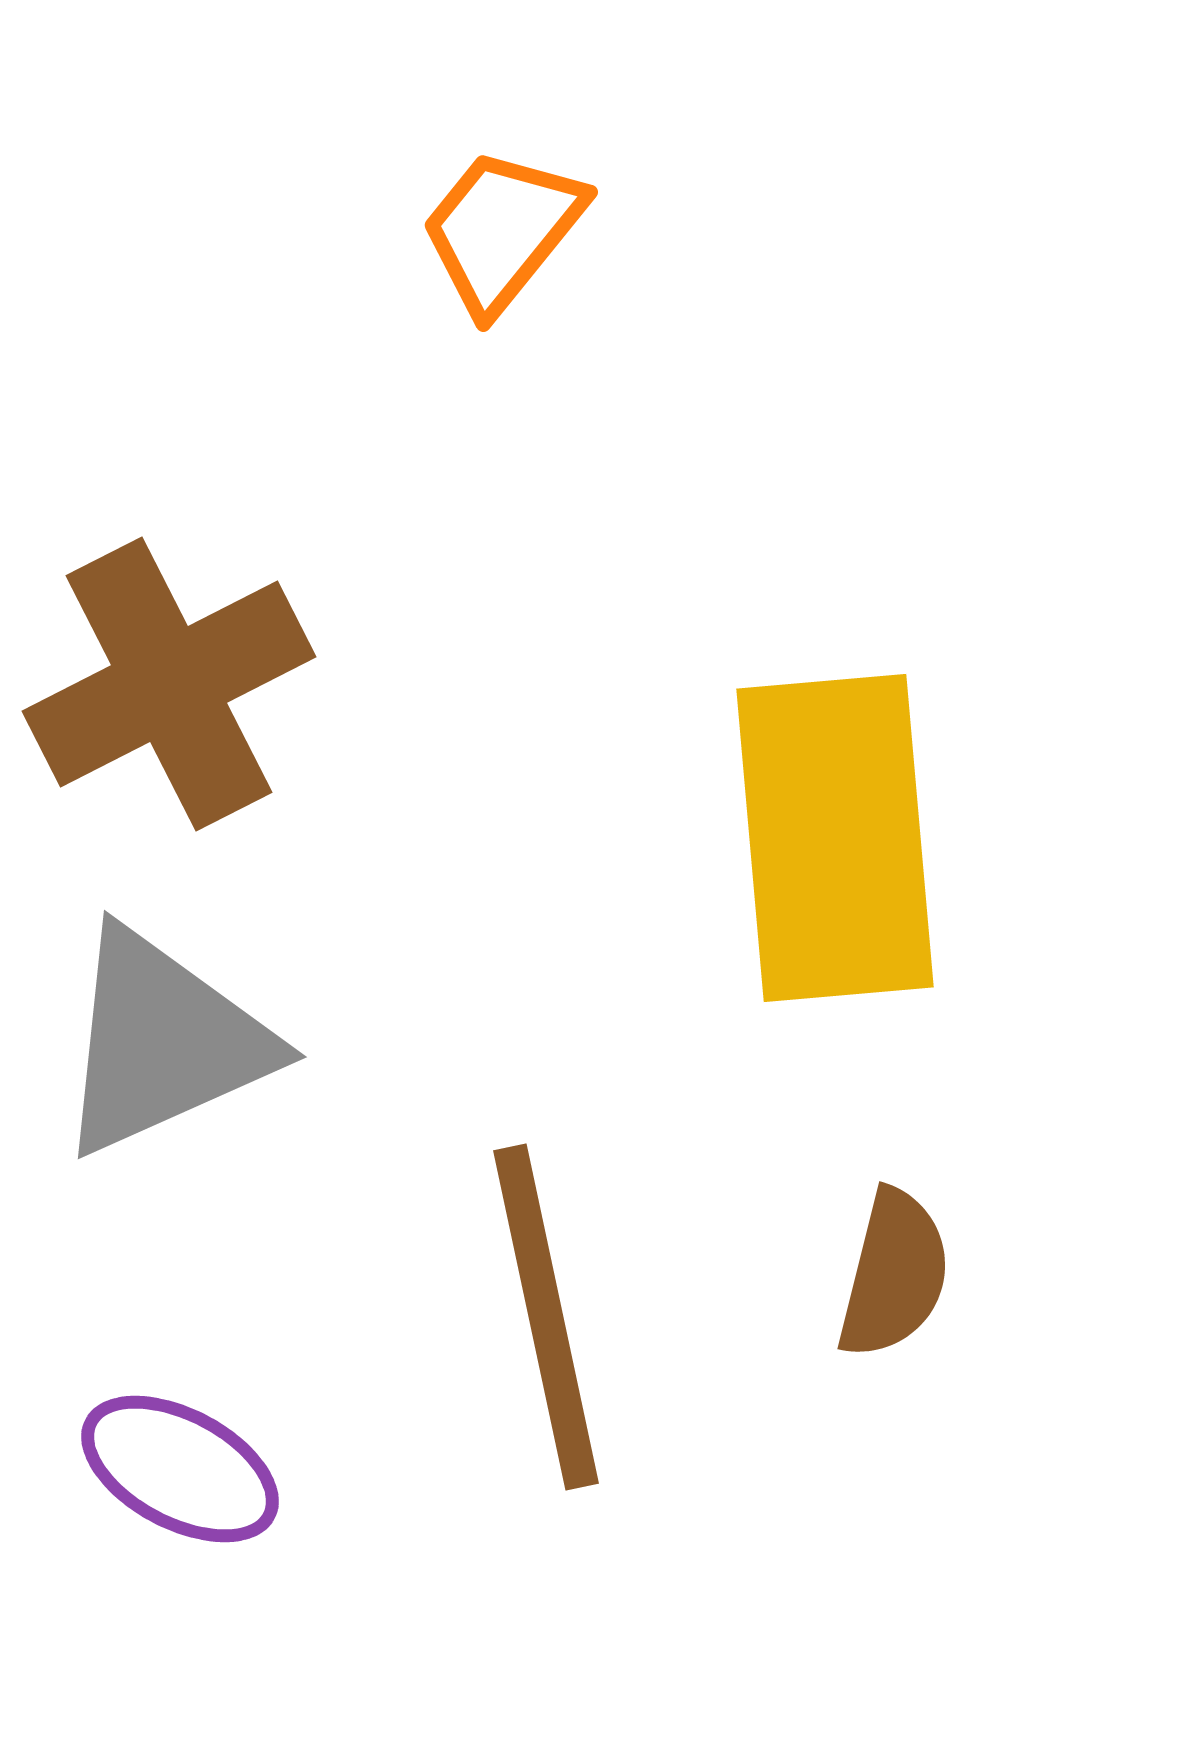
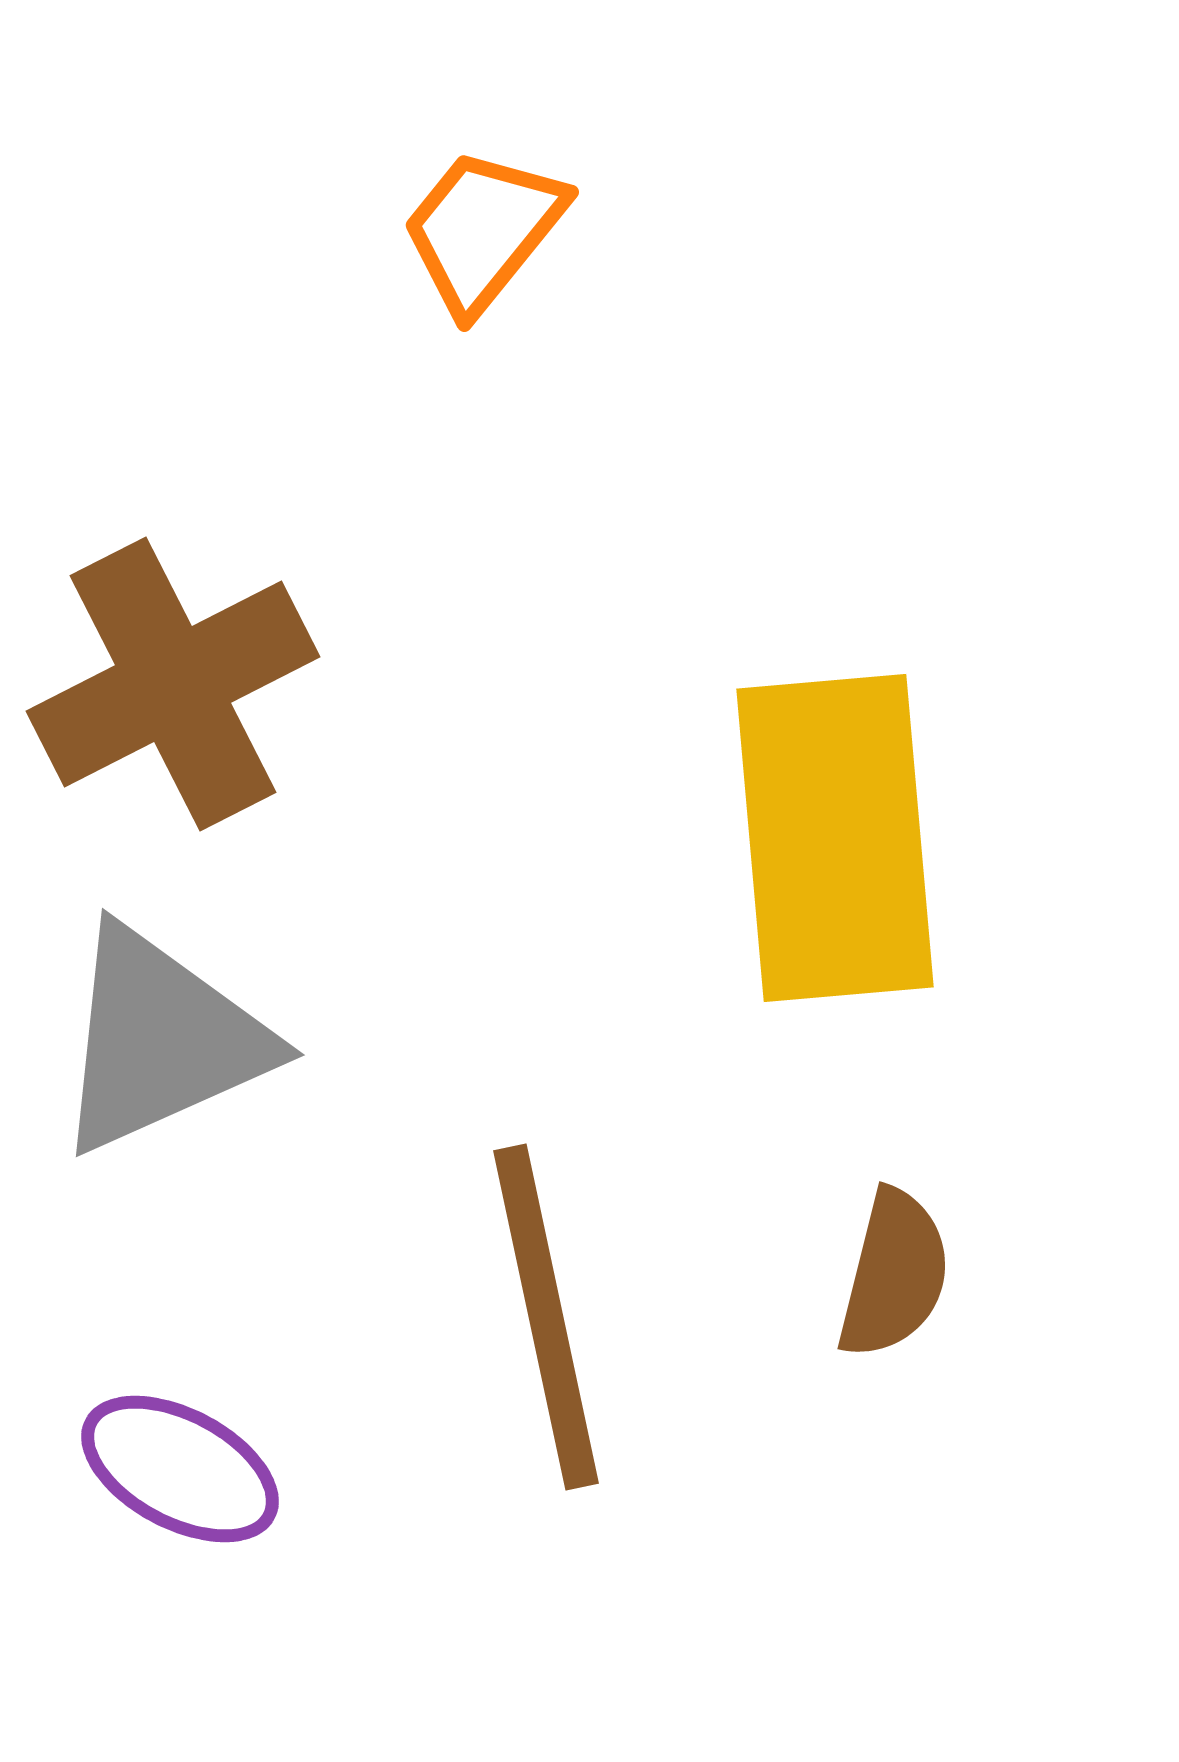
orange trapezoid: moved 19 px left
brown cross: moved 4 px right
gray triangle: moved 2 px left, 2 px up
